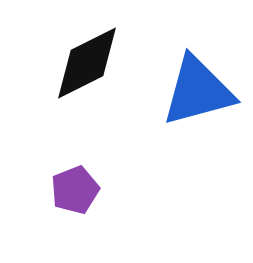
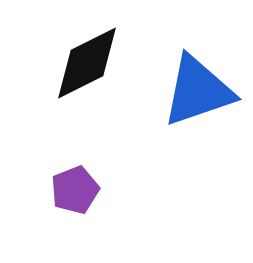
blue triangle: rotated 4 degrees counterclockwise
